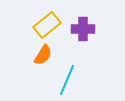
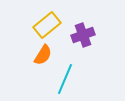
purple cross: moved 6 px down; rotated 20 degrees counterclockwise
cyan line: moved 2 px left, 1 px up
